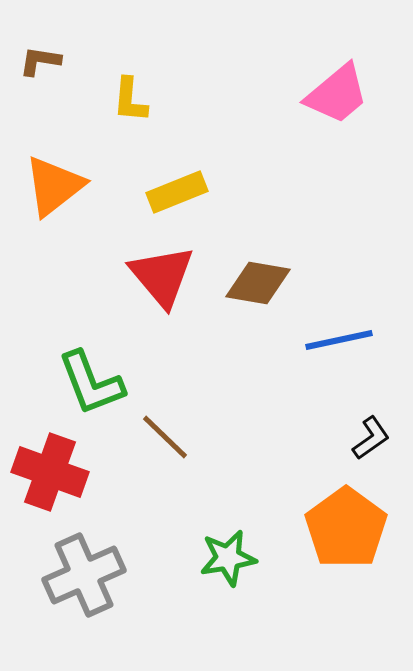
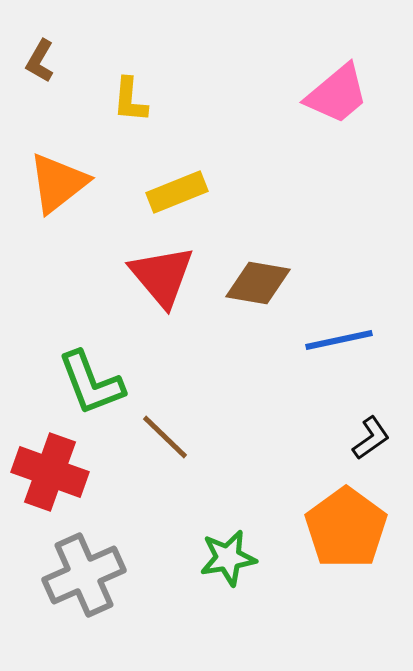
brown L-shape: rotated 69 degrees counterclockwise
orange triangle: moved 4 px right, 3 px up
